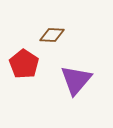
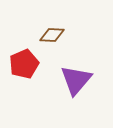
red pentagon: rotated 16 degrees clockwise
